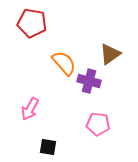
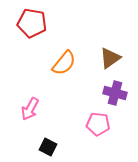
brown triangle: moved 4 px down
orange semicircle: rotated 80 degrees clockwise
purple cross: moved 26 px right, 12 px down
black square: rotated 18 degrees clockwise
